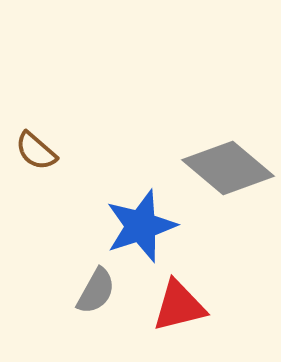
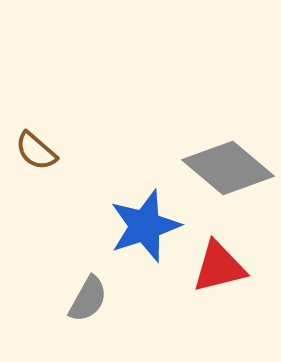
blue star: moved 4 px right
gray semicircle: moved 8 px left, 8 px down
red triangle: moved 40 px right, 39 px up
